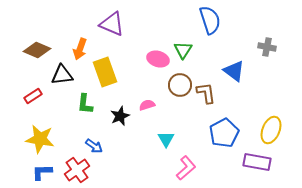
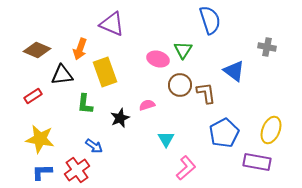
black star: moved 2 px down
